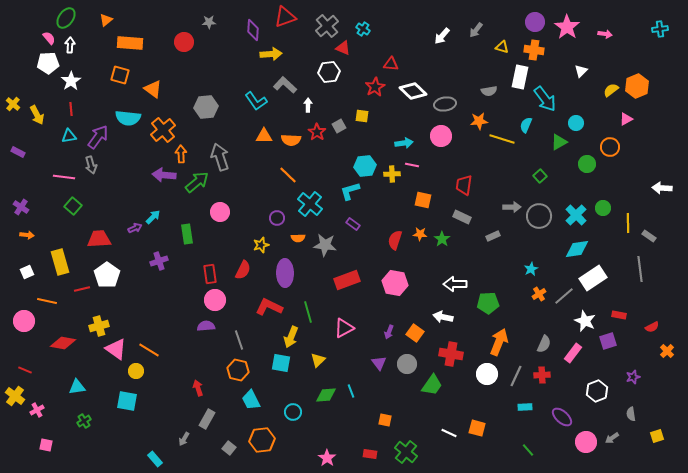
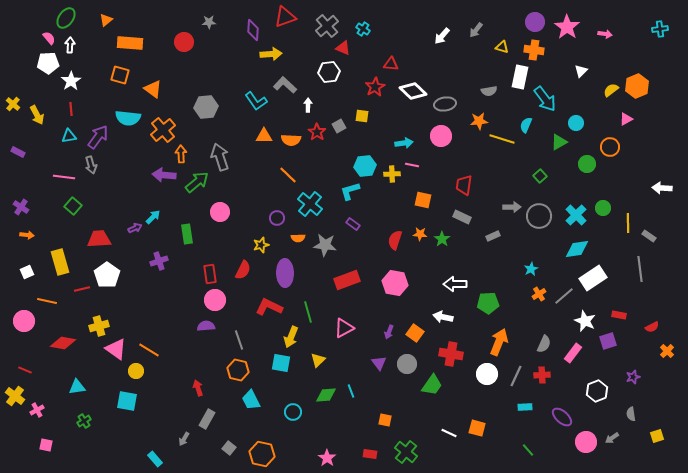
orange hexagon at (262, 440): moved 14 px down; rotated 20 degrees clockwise
